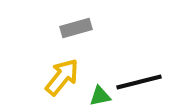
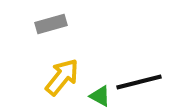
gray rectangle: moved 25 px left, 4 px up
green triangle: rotated 40 degrees clockwise
